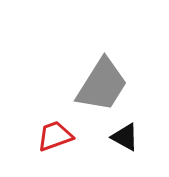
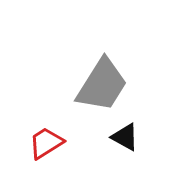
red trapezoid: moved 9 px left, 7 px down; rotated 12 degrees counterclockwise
